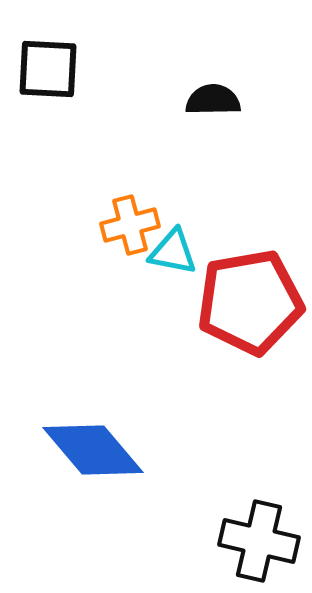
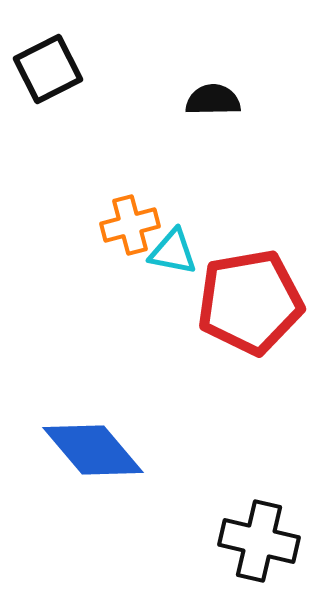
black square: rotated 30 degrees counterclockwise
